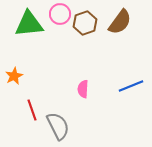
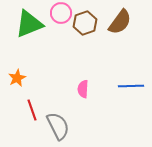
pink circle: moved 1 px right, 1 px up
green triangle: rotated 16 degrees counterclockwise
orange star: moved 3 px right, 2 px down
blue line: rotated 20 degrees clockwise
